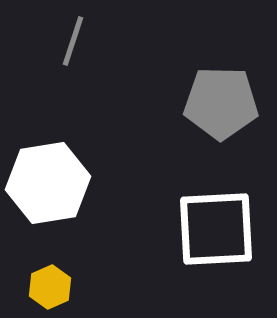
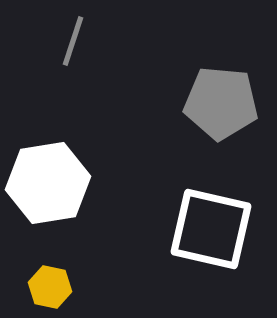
gray pentagon: rotated 4 degrees clockwise
white square: moved 5 px left; rotated 16 degrees clockwise
yellow hexagon: rotated 24 degrees counterclockwise
